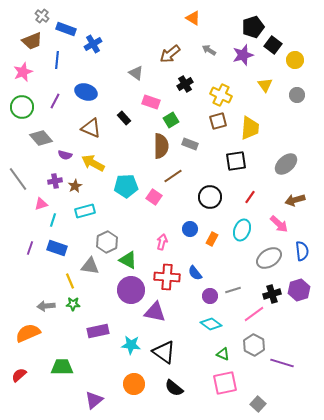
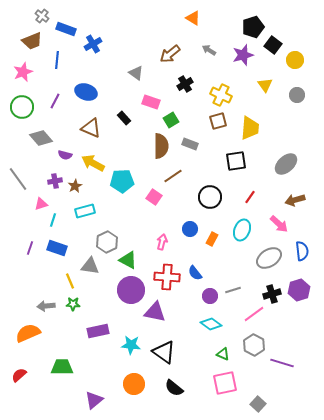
cyan pentagon at (126, 186): moved 4 px left, 5 px up
